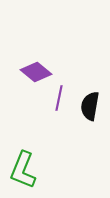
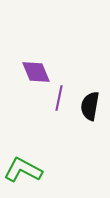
purple diamond: rotated 28 degrees clockwise
green L-shape: rotated 96 degrees clockwise
